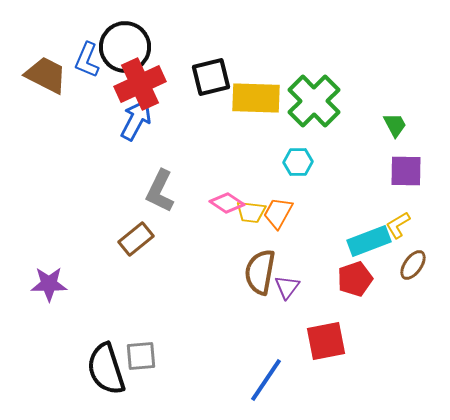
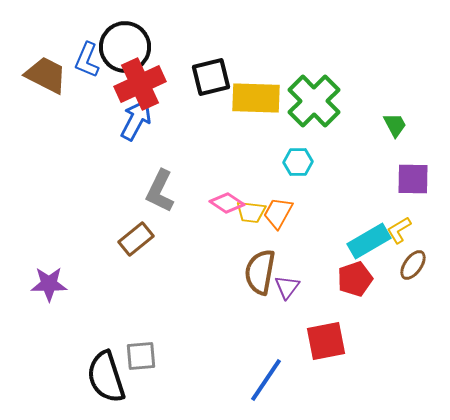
purple square: moved 7 px right, 8 px down
yellow L-shape: moved 1 px right, 5 px down
cyan rectangle: rotated 9 degrees counterclockwise
black semicircle: moved 8 px down
